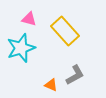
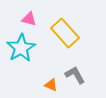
yellow rectangle: moved 2 px down
cyan star: rotated 12 degrees counterclockwise
gray L-shape: rotated 90 degrees counterclockwise
